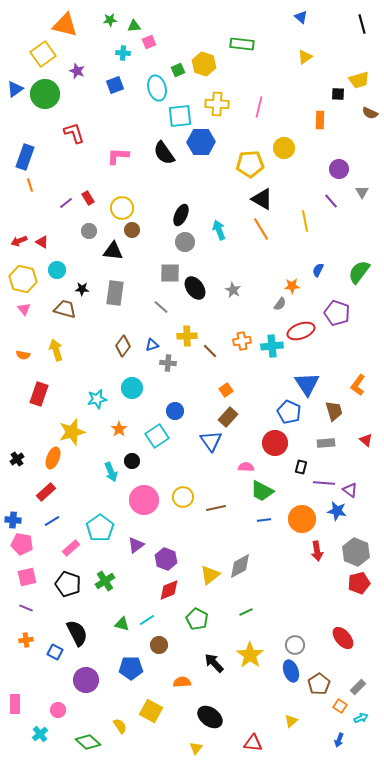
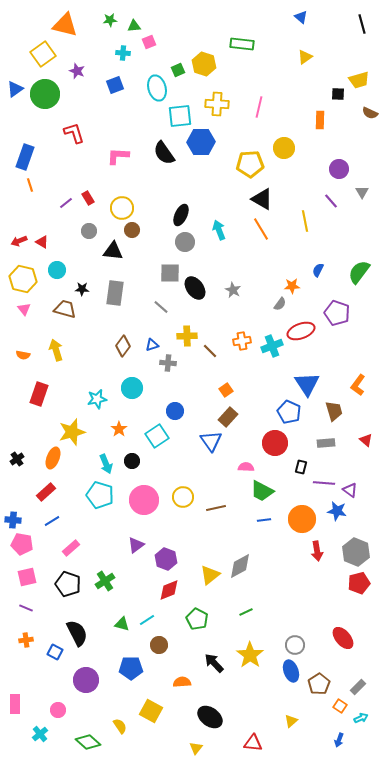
cyan cross at (272, 346): rotated 15 degrees counterclockwise
cyan arrow at (111, 472): moved 5 px left, 8 px up
cyan pentagon at (100, 528): moved 33 px up; rotated 20 degrees counterclockwise
